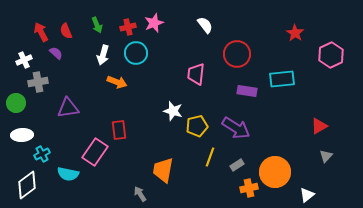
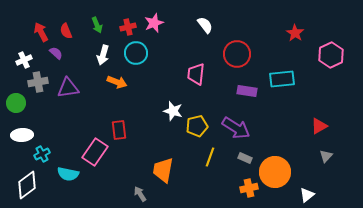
purple triangle: moved 20 px up
gray rectangle: moved 8 px right, 7 px up; rotated 56 degrees clockwise
